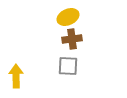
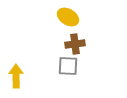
yellow ellipse: rotated 55 degrees clockwise
brown cross: moved 3 px right, 5 px down
